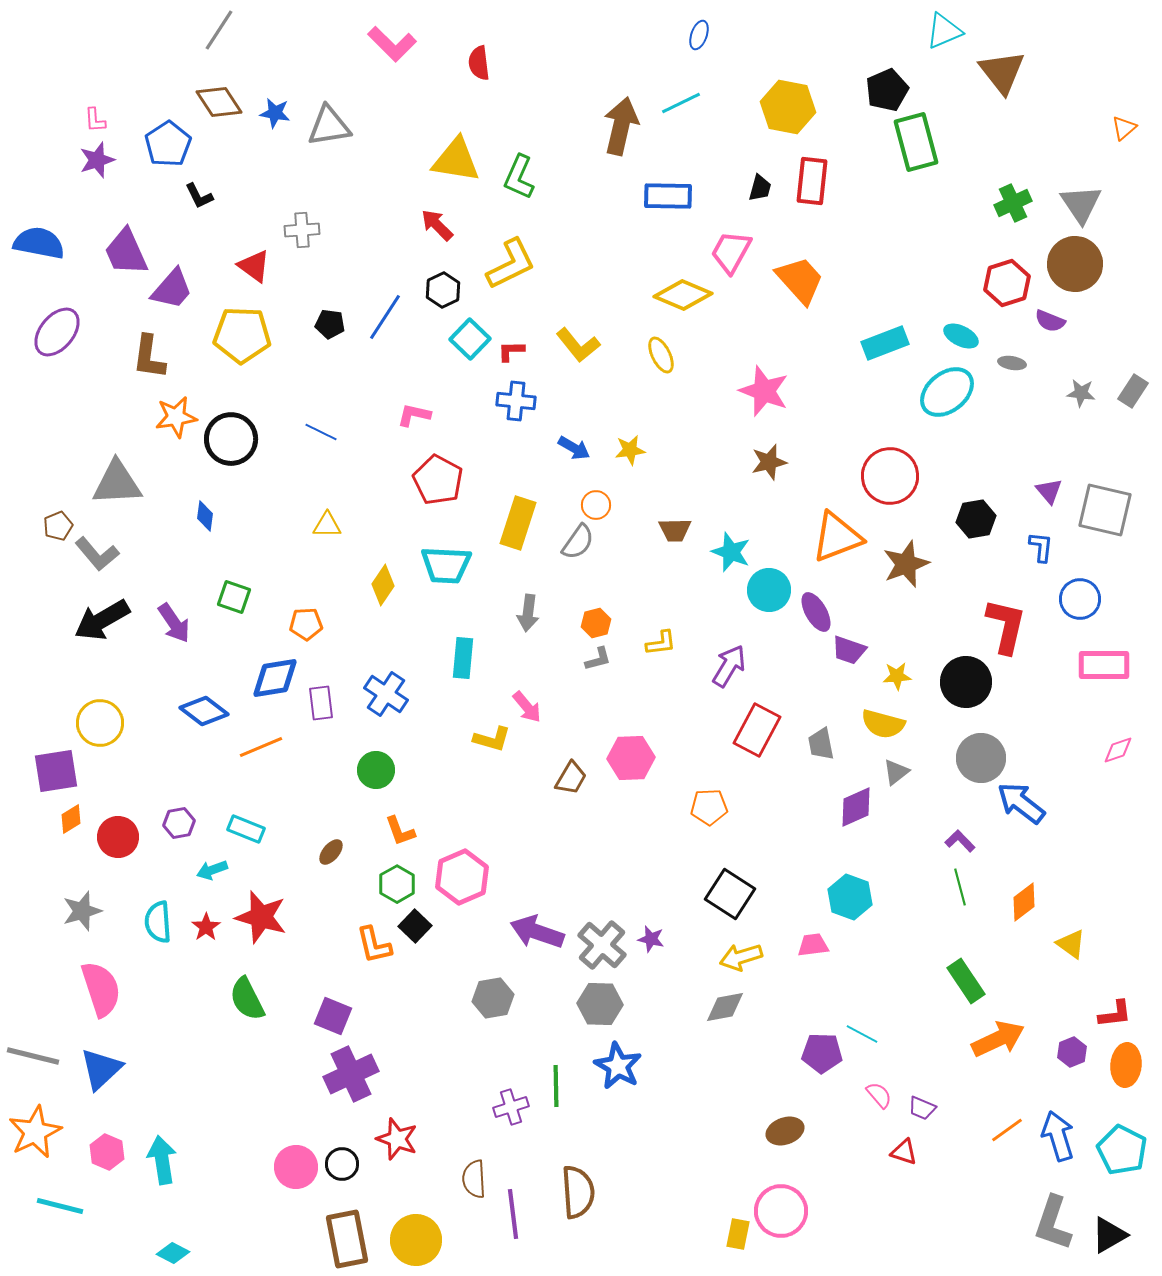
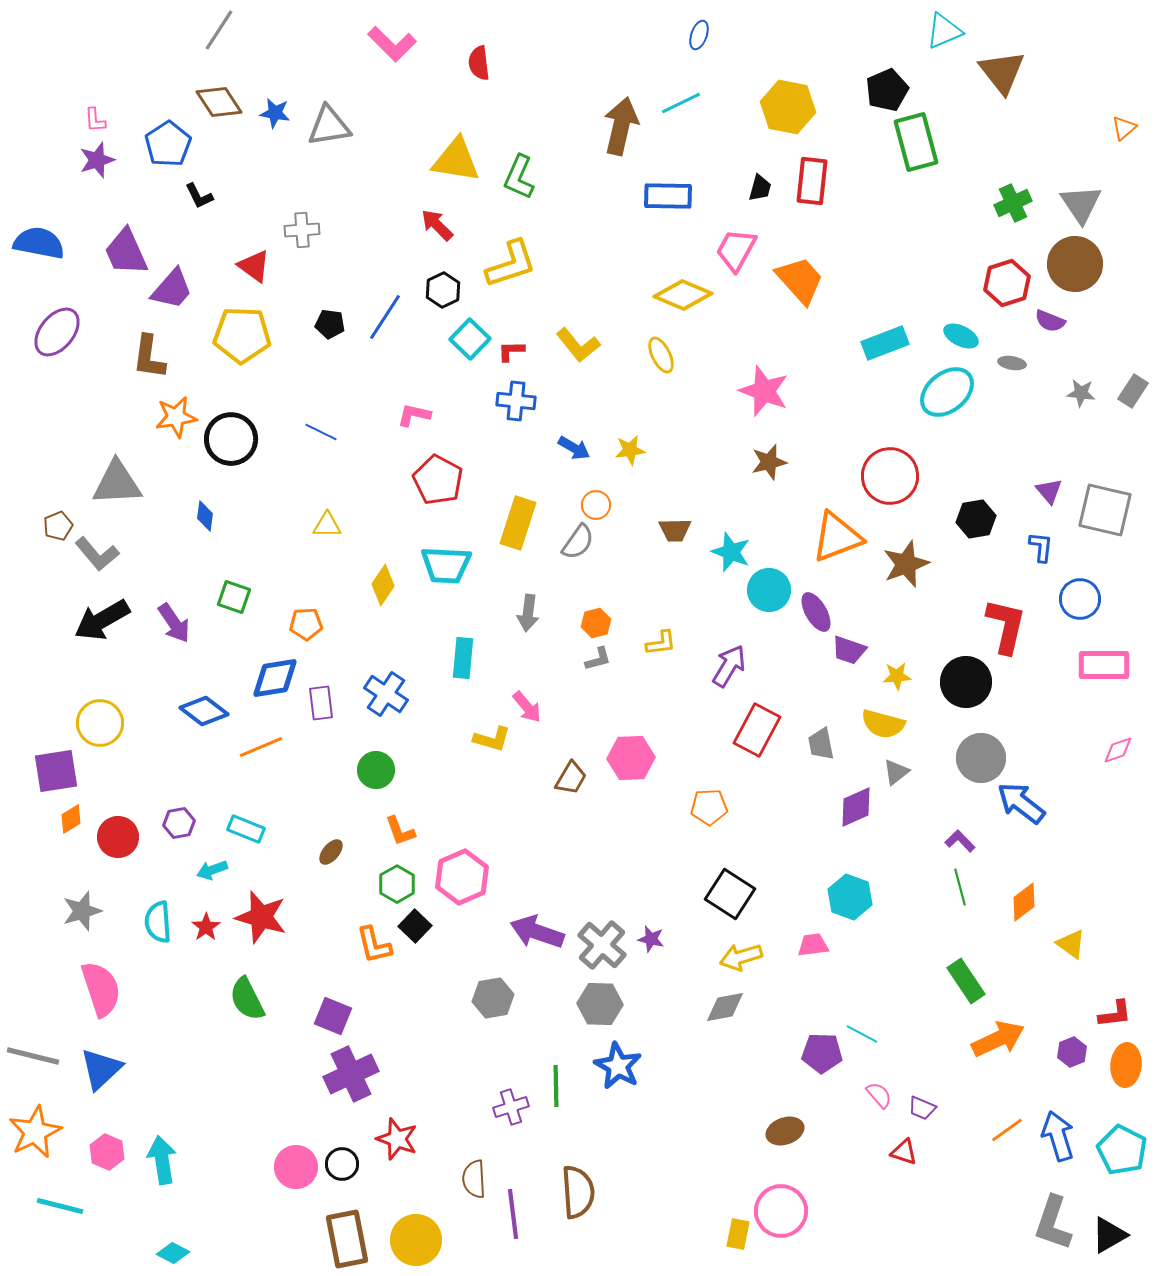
pink trapezoid at (731, 252): moved 5 px right, 2 px up
yellow L-shape at (511, 264): rotated 8 degrees clockwise
